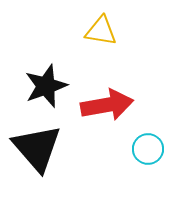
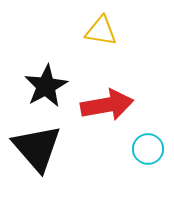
black star: rotated 9 degrees counterclockwise
